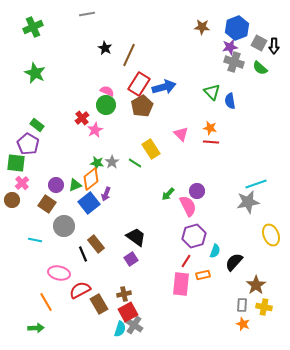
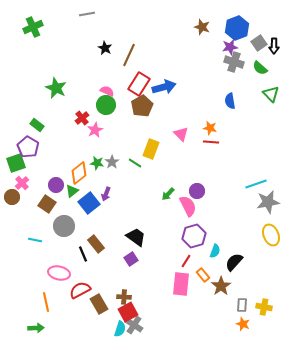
brown star at (202, 27): rotated 14 degrees clockwise
gray square at (259, 43): rotated 28 degrees clockwise
green star at (35, 73): moved 21 px right, 15 px down
green triangle at (212, 92): moved 59 px right, 2 px down
purple pentagon at (28, 144): moved 3 px down
yellow rectangle at (151, 149): rotated 54 degrees clockwise
green square at (16, 163): rotated 24 degrees counterclockwise
orange diamond at (91, 179): moved 12 px left, 6 px up
green triangle at (75, 185): moved 3 px left, 6 px down; rotated 16 degrees counterclockwise
brown circle at (12, 200): moved 3 px up
gray star at (248, 202): moved 20 px right
orange rectangle at (203, 275): rotated 64 degrees clockwise
brown star at (256, 285): moved 35 px left, 1 px down
brown cross at (124, 294): moved 3 px down; rotated 16 degrees clockwise
orange line at (46, 302): rotated 18 degrees clockwise
